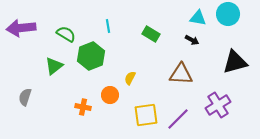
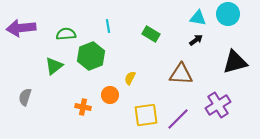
green semicircle: rotated 36 degrees counterclockwise
black arrow: moved 4 px right; rotated 64 degrees counterclockwise
